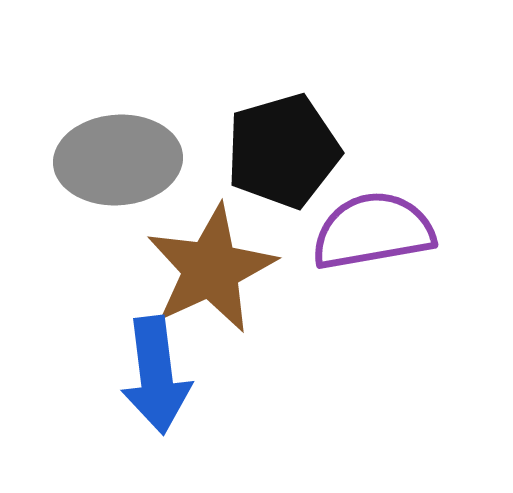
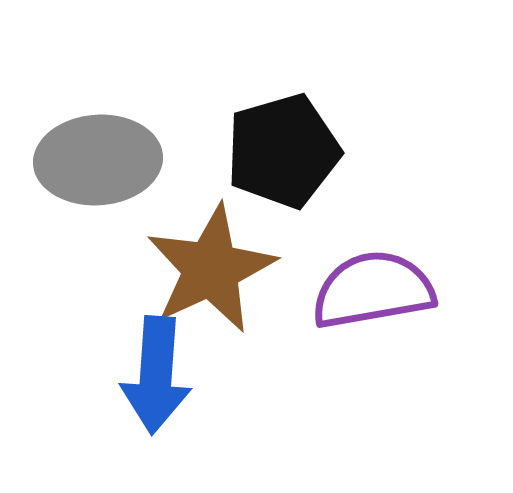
gray ellipse: moved 20 px left
purple semicircle: moved 59 px down
blue arrow: rotated 11 degrees clockwise
